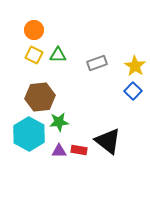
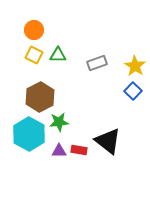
brown hexagon: rotated 20 degrees counterclockwise
